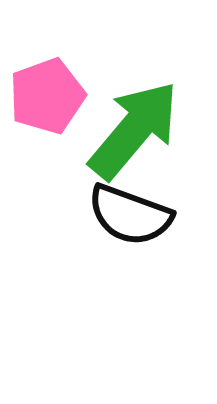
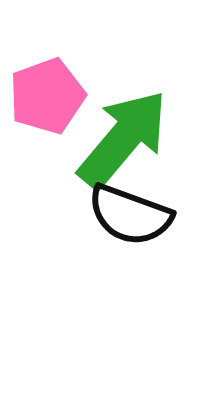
green arrow: moved 11 px left, 9 px down
